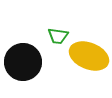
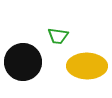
yellow ellipse: moved 2 px left, 10 px down; rotated 21 degrees counterclockwise
